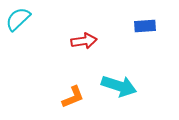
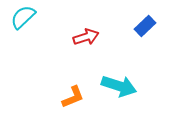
cyan semicircle: moved 5 px right, 2 px up
blue rectangle: rotated 40 degrees counterclockwise
red arrow: moved 2 px right, 4 px up; rotated 10 degrees counterclockwise
